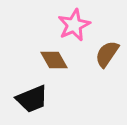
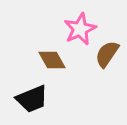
pink star: moved 6 px right, 4 px down
brown diamond: moved 2 px left
